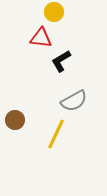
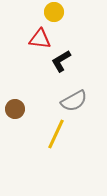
red triangle: moved 1 px left, 1 px down
brown circle: moved 11 px up
